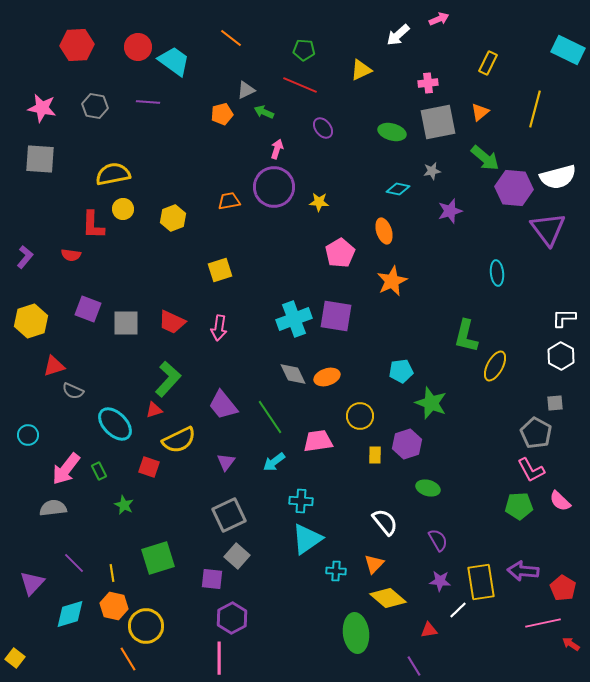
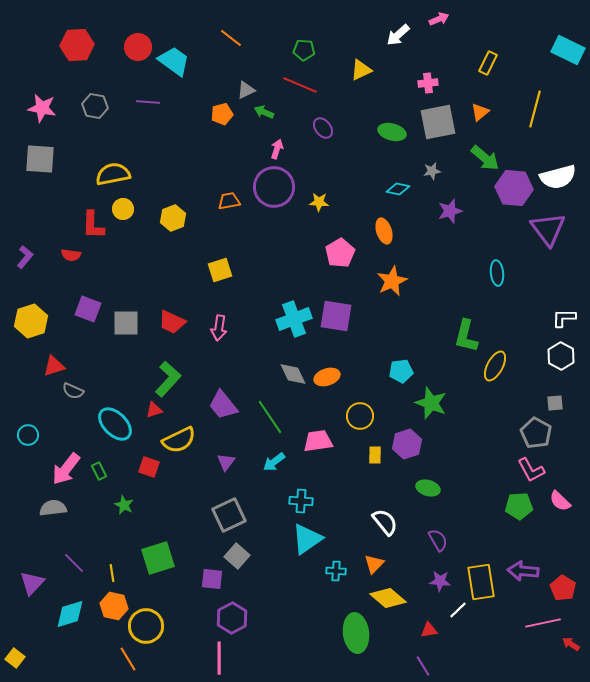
purple line at (414, 666): moved 9 px right
